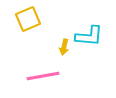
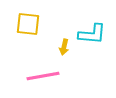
yellow square: moved 5 px down; rotated 30 degrees clockwise
cyan L-shape: moved 3 px right, 2 px up
